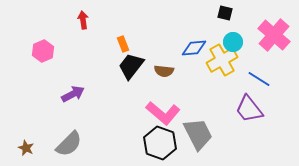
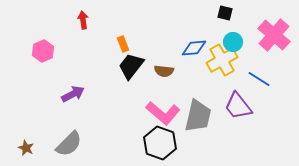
purple trapezoid: moved 11 px left, 3 px up
gray trapezoid: moved 18 px up; rotated 40 degrees clockwise
